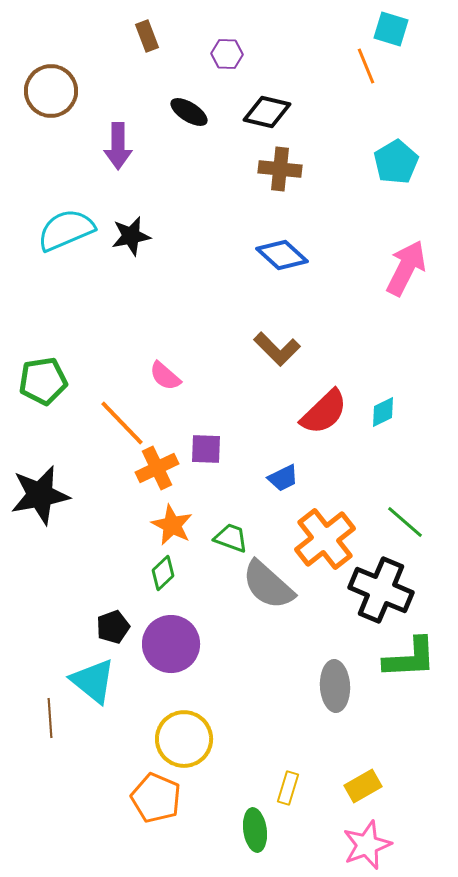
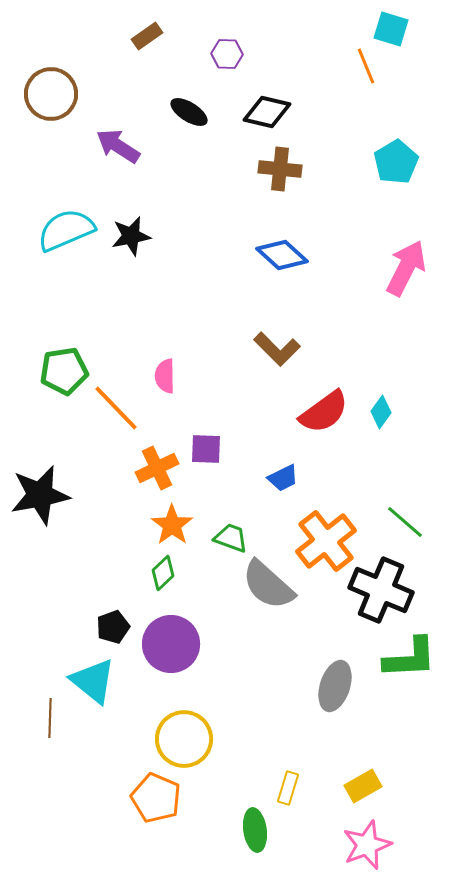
brown rectangle at (147, 36): rotated 76 degrees clockwise
brown circle at (51, 91): moved 3 px down
purple arrow at (118, 146): rotated 123 degrees clockwise
pink semicircle at (165, 376): rotated 48 degrees clockwise
green pentagon at (43, 381): moved 21 px right, 10 px up
red semicircle at (324, 412): rotated 8 degrees clockwise
cyan diamond at (383, 412): moved 2 px left; rotated 28 degrees counterclockwise
orange line at (122, 423): moved 6 px left, 15 px up
orange star at (172, 525): rotated 9 degrees clockwise
orange cross at (325, 539): moved 1 px right, 2 px down
gray ellipse at (335, 686): rotated 21 degrees clockwise
brown line at (50, 718): rotated 6 degrees clockwise
